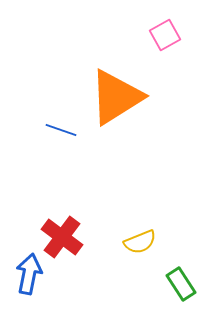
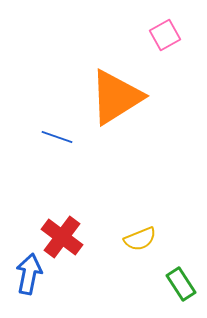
blue line: moved 4 px left, 7 px down
yellow semicircle: moved 3 px up
